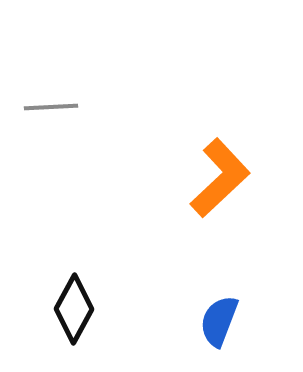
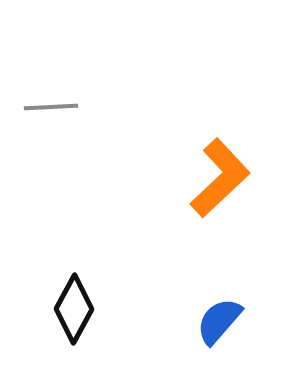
blue semicircle: rotated 20 degrees clockwise
